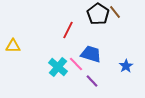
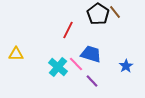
yellow triangle: moved 3 px right, 8 px down
